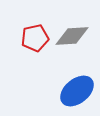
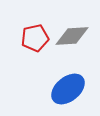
blue ellipse: moved 9 px left, 2 px up
